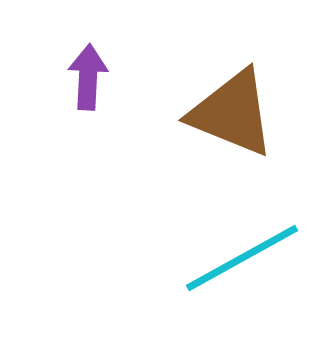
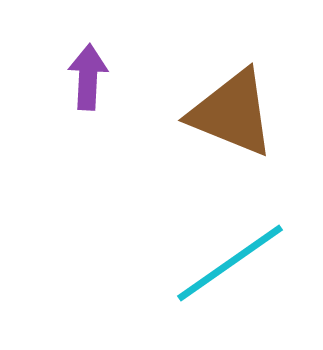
cyan line: moved 12 px left, 5 px down; rotated 6 degrees counterclockwise
